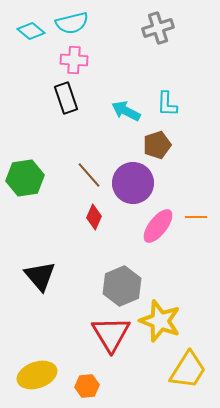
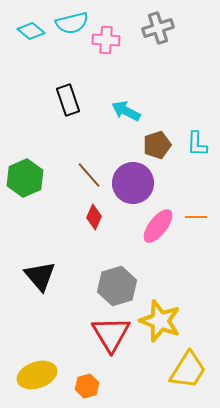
pink cross: moved 32 px right, 20 px up
black rectangle: moved 2 px right, 2 px down
cyan L-shape: moved 30 px right, 40 px down
green hexagon: rotated 15 degrees counterclockwise
gray hexagon: moved 5 px left; rotated 6 degrees clockwise
orange hexagon: rotated 10 degrees counterclockwise
